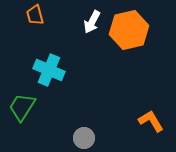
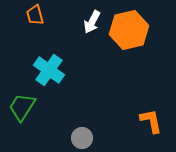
cyan cross: rotated 12 degrees clockwise
orange L-shape: rotated 20 degrees clockwise
gray circle: moved 2 px left
